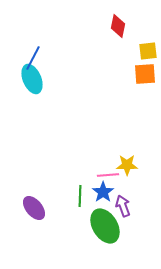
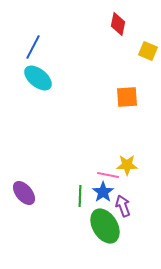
red diamond: moved 2 px up
yellow square: rotated 30 degrees clockwise
blue line: moved 11 px up
orange square: moved 18 px left, 23 px down
cyan ellipse: moved 6 px right, 1 px up; rotated 28 degrees counterclockwise
pink line: rotated 15 degrees clockwise
purple ellipse: moved 10 px left, 15 px up
